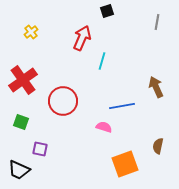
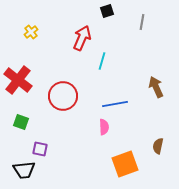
gray line: moved 15 px left
red cross: moved 5 px left; rotated 16 degrees counterclockwise
red circle: moved 5 px up
blue line: moved 7 px left, 2 px up
pink semicircle: rotated 70 degrees clockwise
black trapezoid: moved 5 px right; rotated 30 degrees counterclockwise
